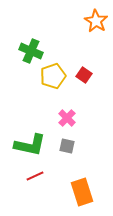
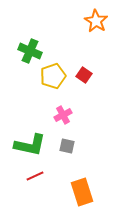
green cross: moved 1 px left
pink cross: moved 4 px left, 3 px up; rotated 18 degrees clockwise
